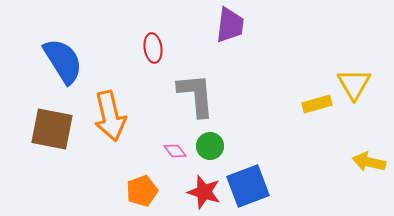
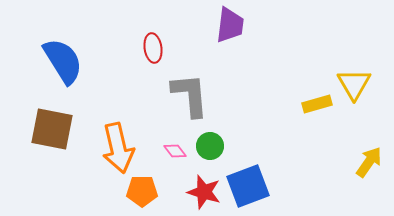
gray L-shape: moved 6 px left
orange arrow: moved 8 px right, 32 px down
yellow arrow: rotated 112 degrees clockwise
orange pentagon: rotated 20 degrees clockwise
